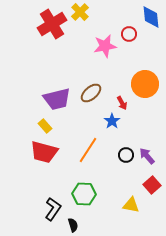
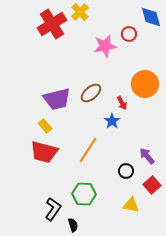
blue diamond: rotated 10 degrees counterclockwise
black circle: moved 16 px down
